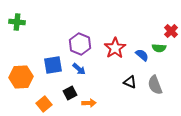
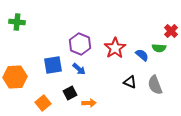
orange hexagon: moved 6 px left
orange square: moved 1 px left, 1 px up
